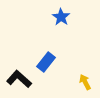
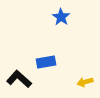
blue rectangle: rotated 42 degrees clockwise
yellow arrow: rotated 77 degrees counterclockwise
